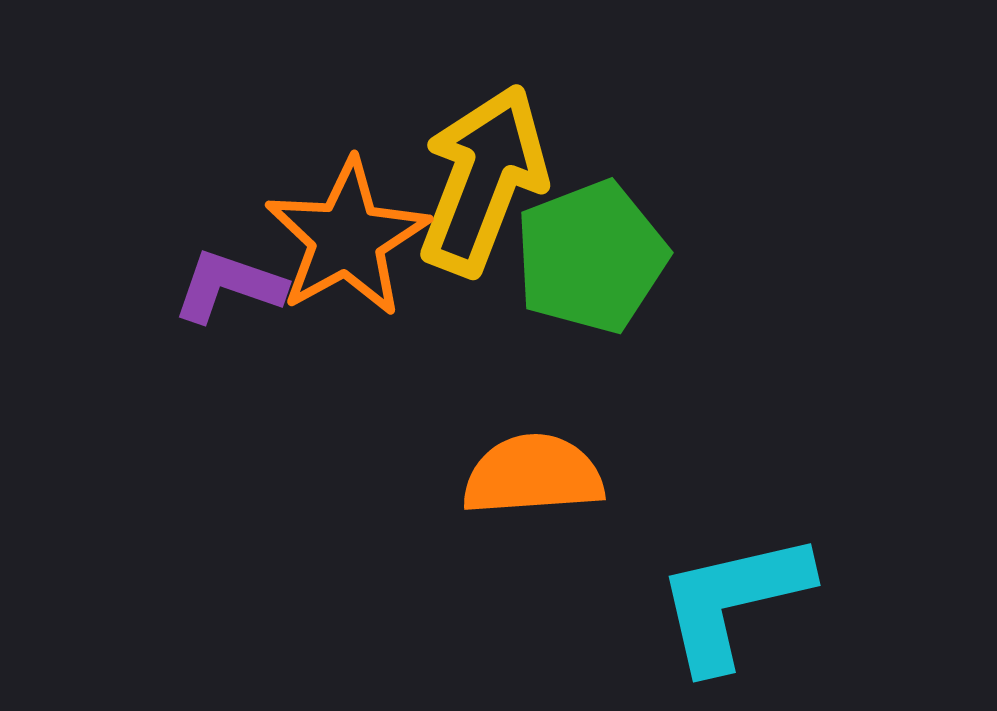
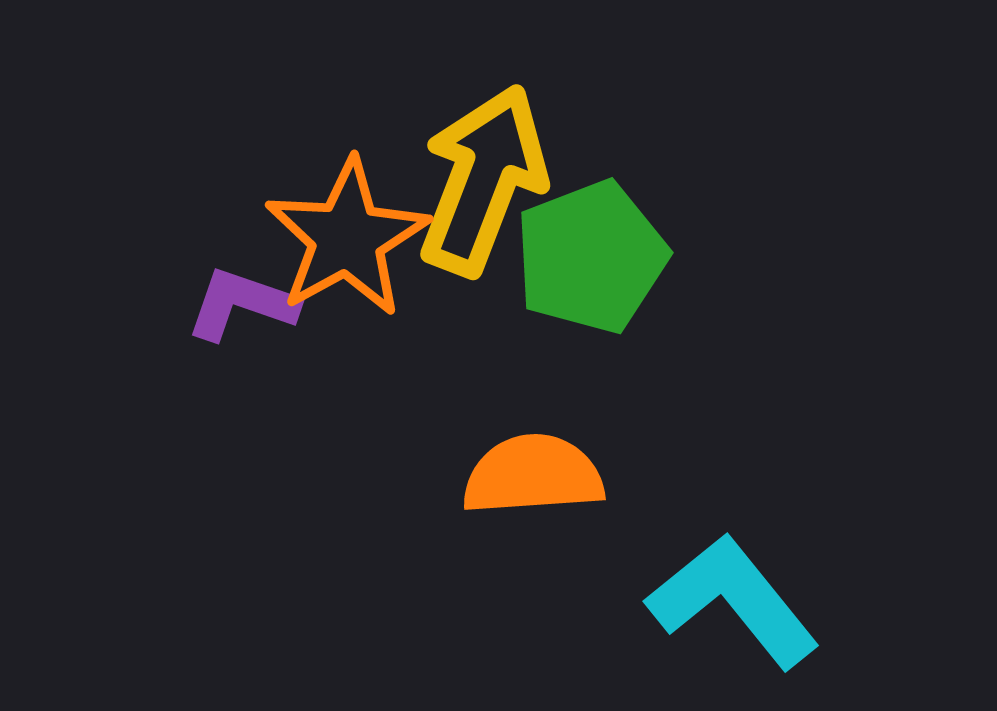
purple L-shape: moved 13 px right, 18 px down
cyan L-shape: rotated 64 degrees clockwise
